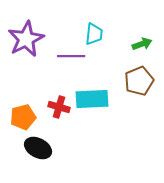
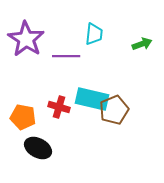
purple star: rotated 12 degrees counterclockwise
purple line: moved 5 px left
brown pentagon: moved 25 px left, 29 px down
cyan rectangle: rotated 16 degrees clockwise
orange pentagon: rotated 25 degrees clockwise
